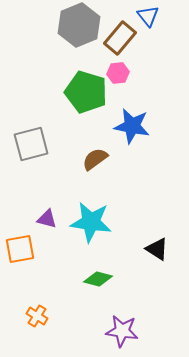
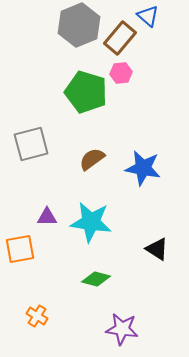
blue triangle: rotated 10 degrees counterclockwise
pink hexagon: moved 3 px right
blue star: moved 11 px right, 42 px down
brown semicircle: moved 3 px left
purple triangle: moved 2 px up; rotated 15 degrees counterclockwise
green diamond: moved 2 px left
purple star: moved 2 px up
